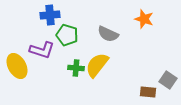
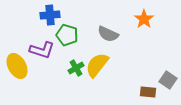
orange star: rotated 18 degrees clockwise
green cross: rotated 35 degrees counterclockwise
